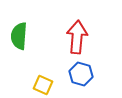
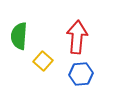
blue hexagon: rotated 20 degrees counterclockwise
yellow square: moved 24 px up; rotated 18 degrees clockwise
